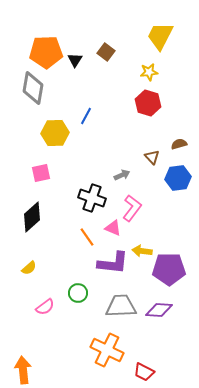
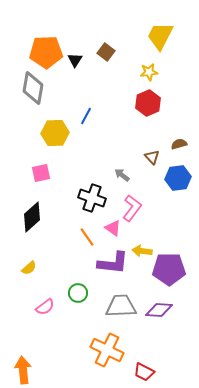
red hexagon: rotated 20 degrees clockwise
gray arrow: rotated 119 degrees counterclockwise
pink triangle: rotated 12 degrees clockwise
